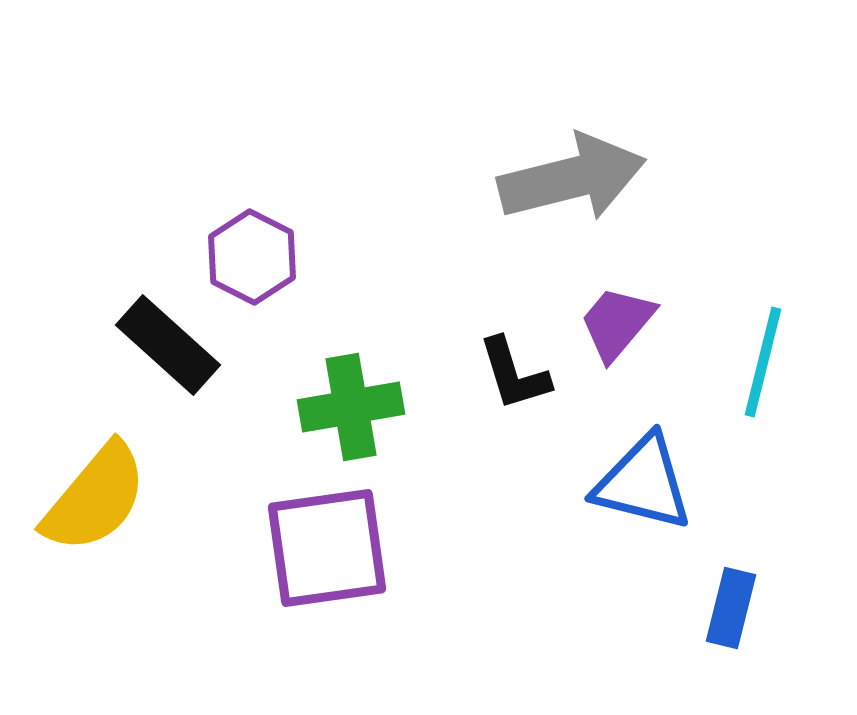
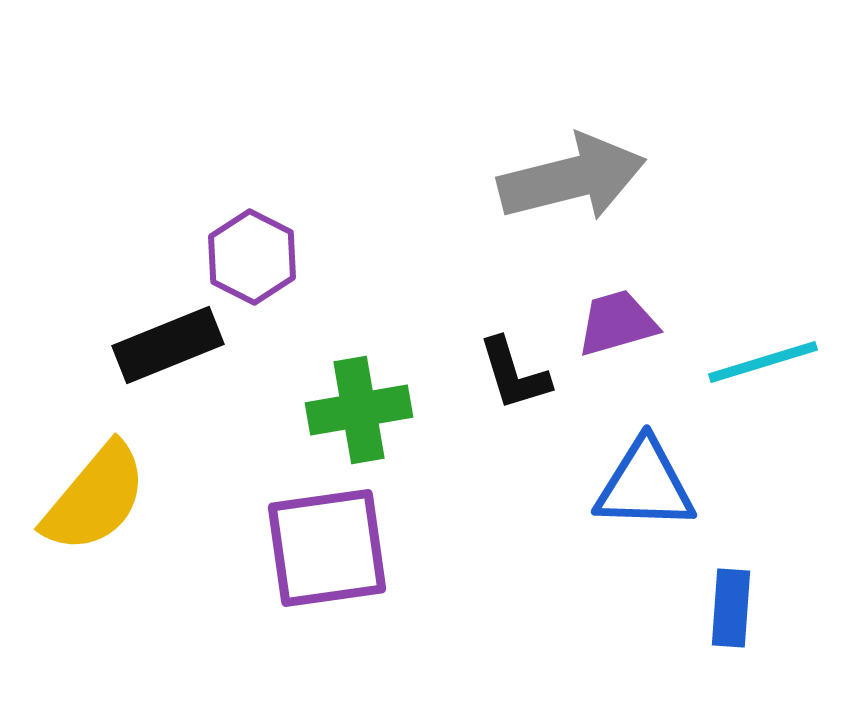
purple trapezoid: rotated 34 degrees clockwise
black rectangle: rotated 64 degrees counterclockwise
cyan line: rotated 59 degrees clockwise
green cross: moved 8 px right, 3 px down
blue triangle: moved 2 px right, 2 px down; rotated 12 degrees counterclockwise
blue rectangle: rotated 10 degrees counterclockwise
